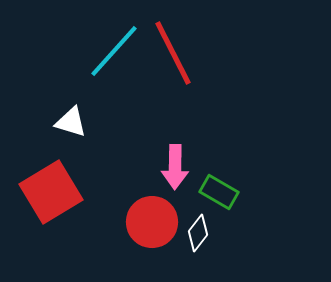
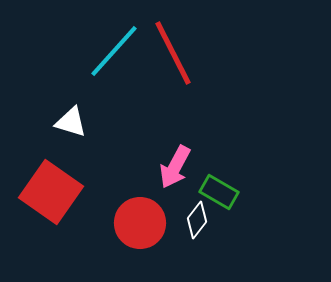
pink arrow: rotated 27 degrees clockwise
red square: rotated 24 degrees counterclockwise
red circle: moved 12 px left, 1 px down
white diamond: moved 1 px left, 13 px up
